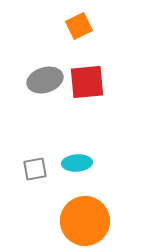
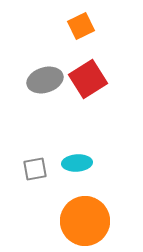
orange square: moved 2 px right
red square: moved 1 px right, 3 px up; rotated 27 degrees counterclockwise
